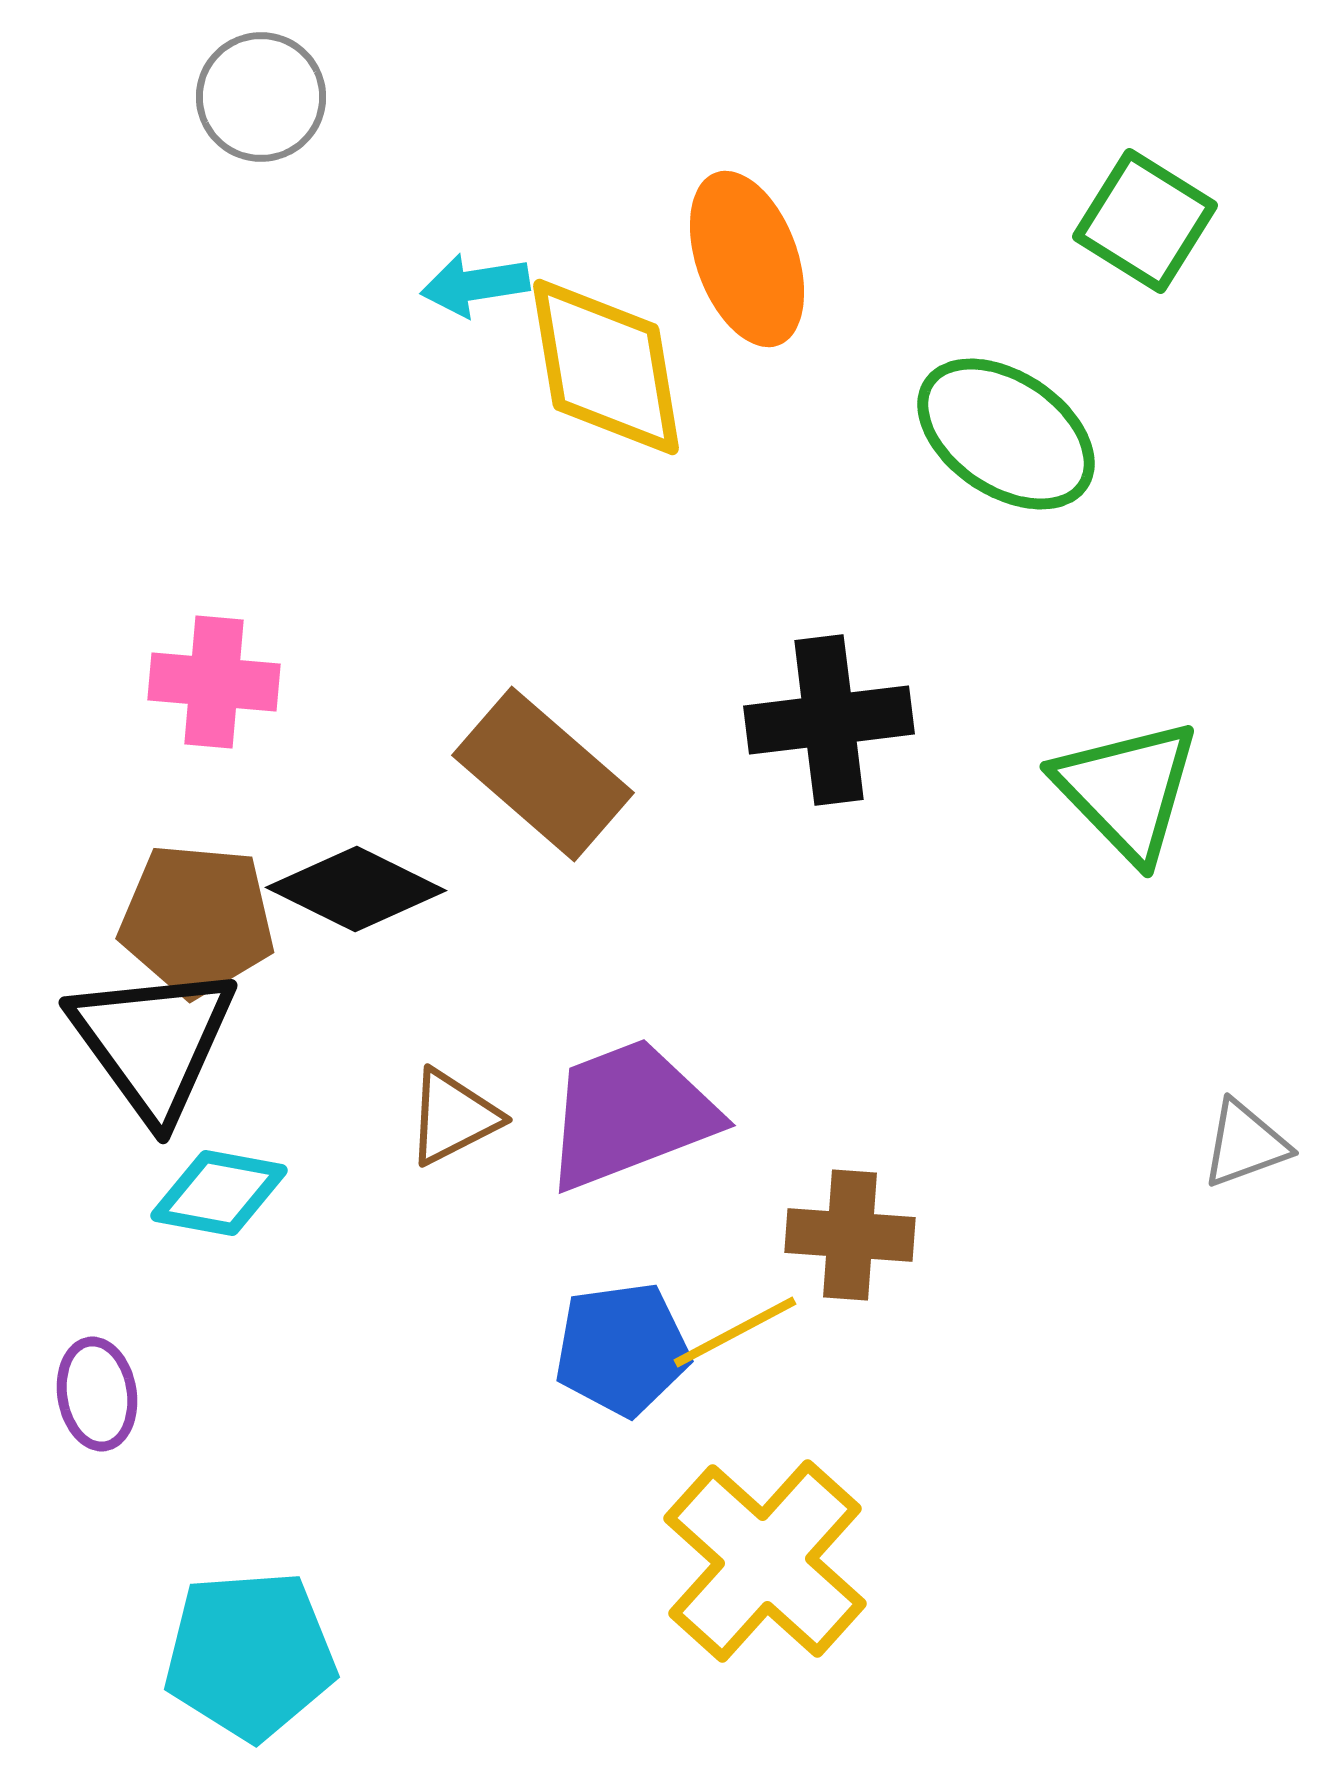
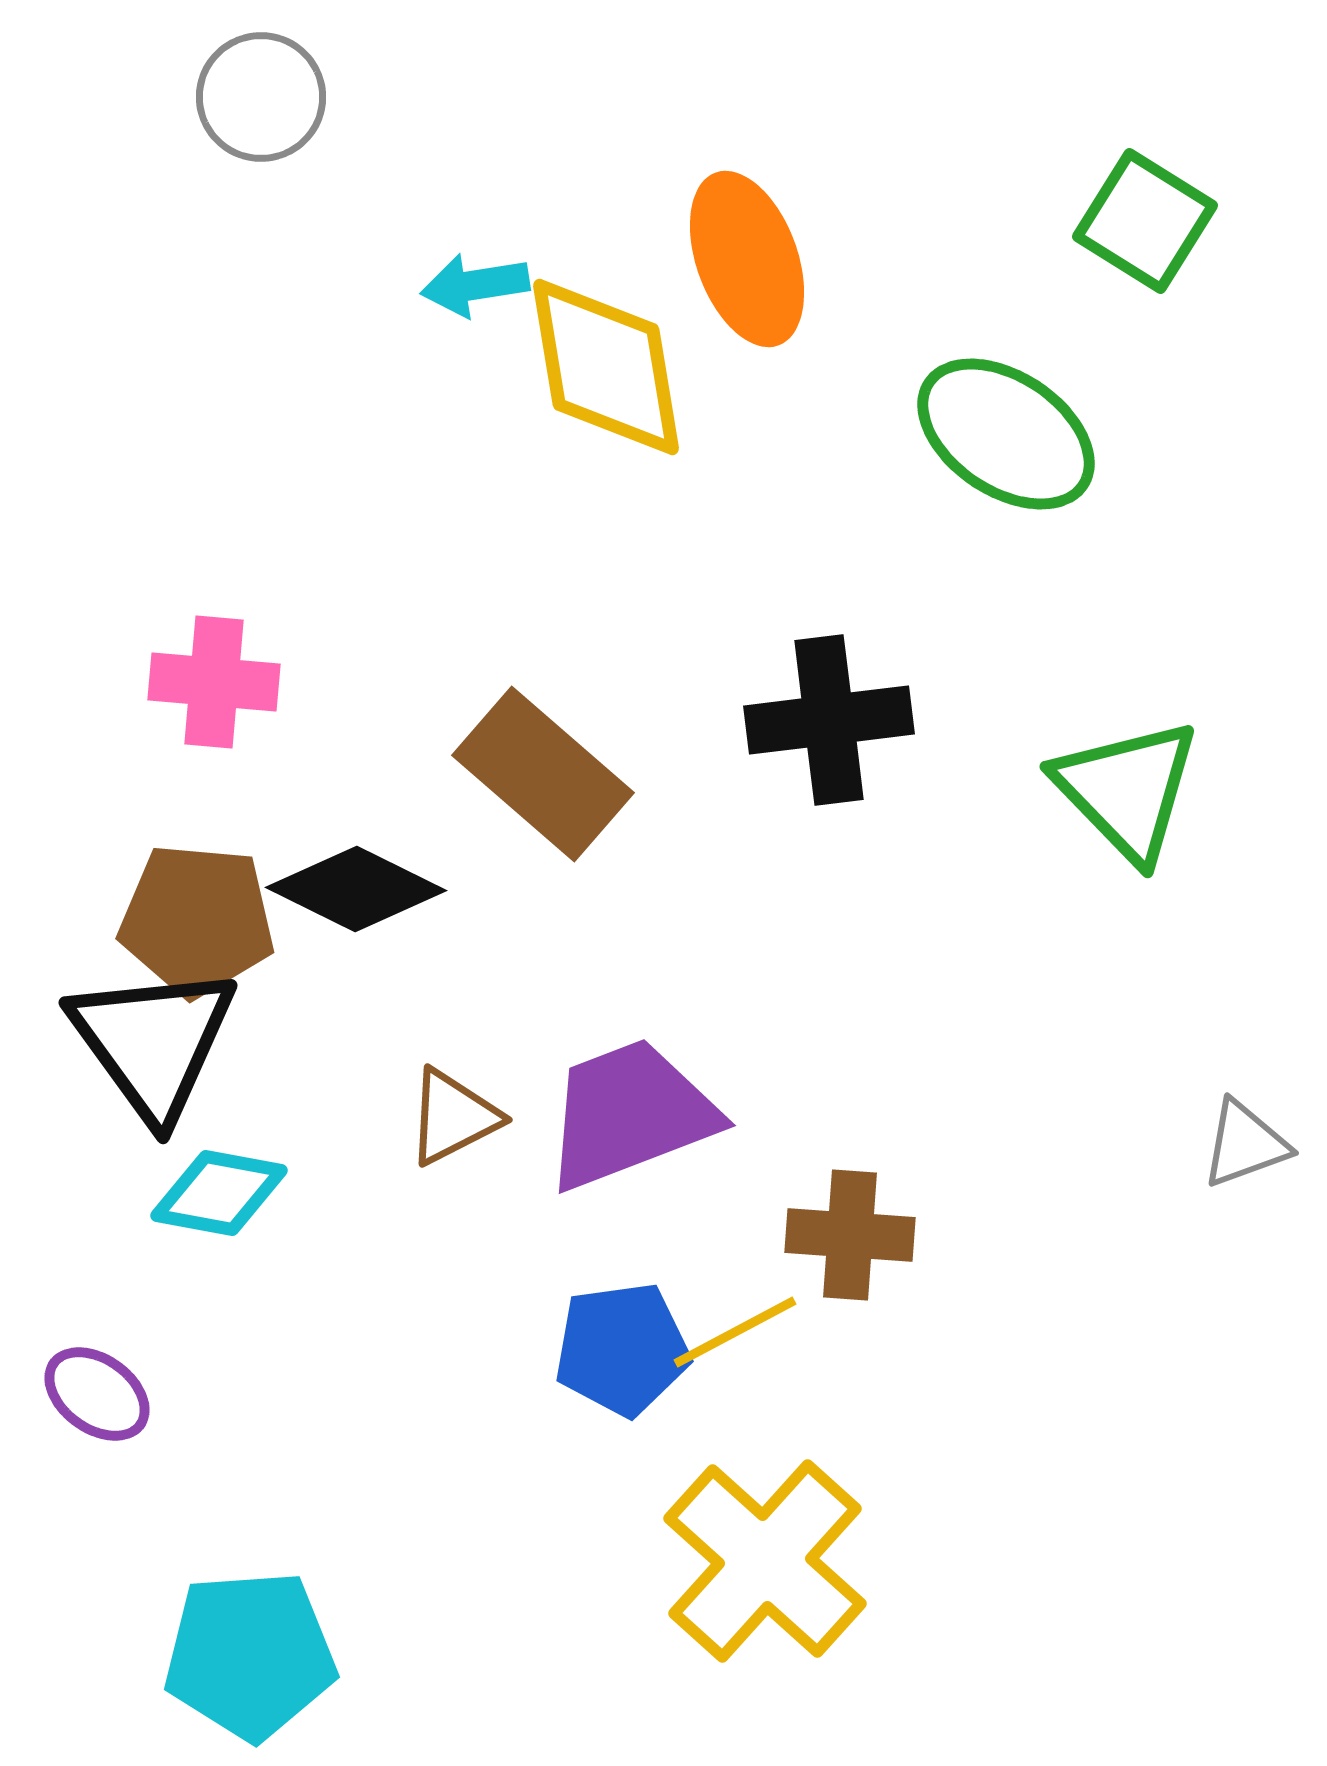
purple ellipse: rotated 45 degrees counterclockwise
